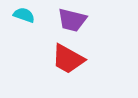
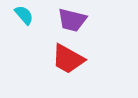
cyan semicircle: rotated 30 degrees clockwise
